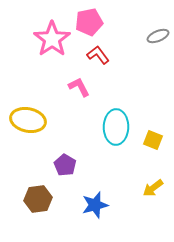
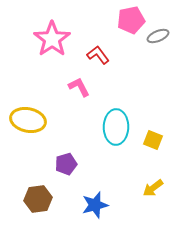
pink pentagon: moved 42 px right, 2 px up
purple pentagon: moved 1 px right, 1 px up; rotated 25 degrees clockwise
